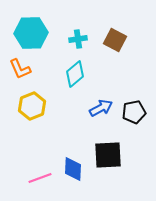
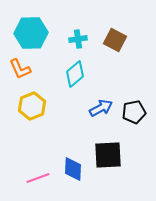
pink line: moved 2 px left
